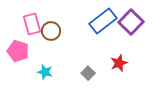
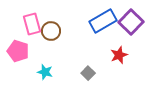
blue rectangle: rotated 8 degrees clockwise
red star: moved 8 px up
